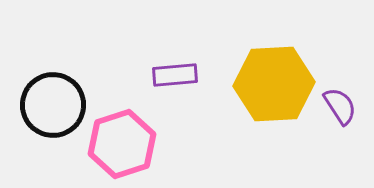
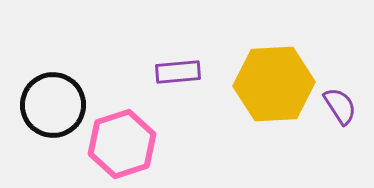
purple rectangle: moved 3 px right, 3 px up
